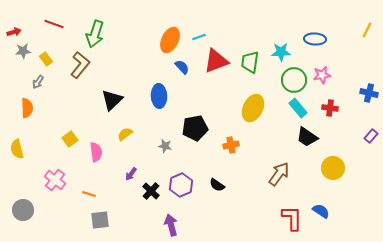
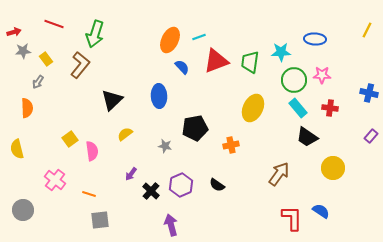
pink star at (322, 75): rotated 12 degrees clockwise
pink semicircle at (96, 152): moved 4 px left, 1 px up
